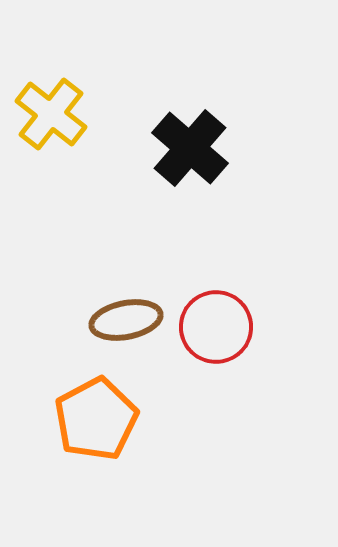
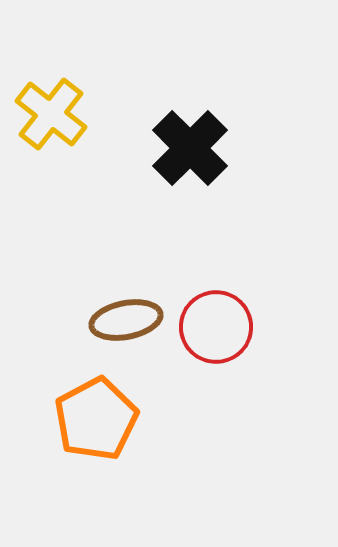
black cross: rotated 4 degrees clockwise
